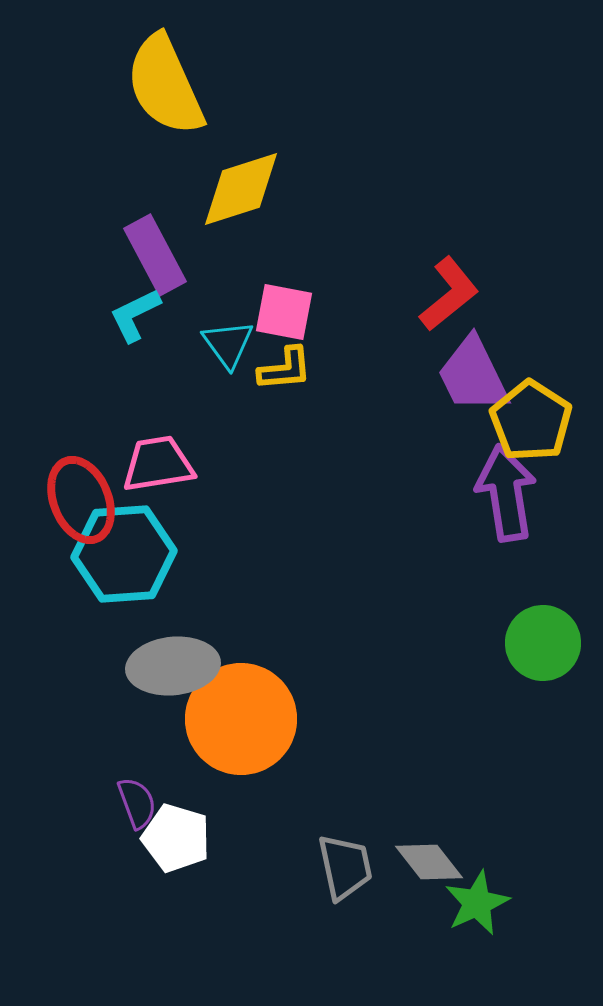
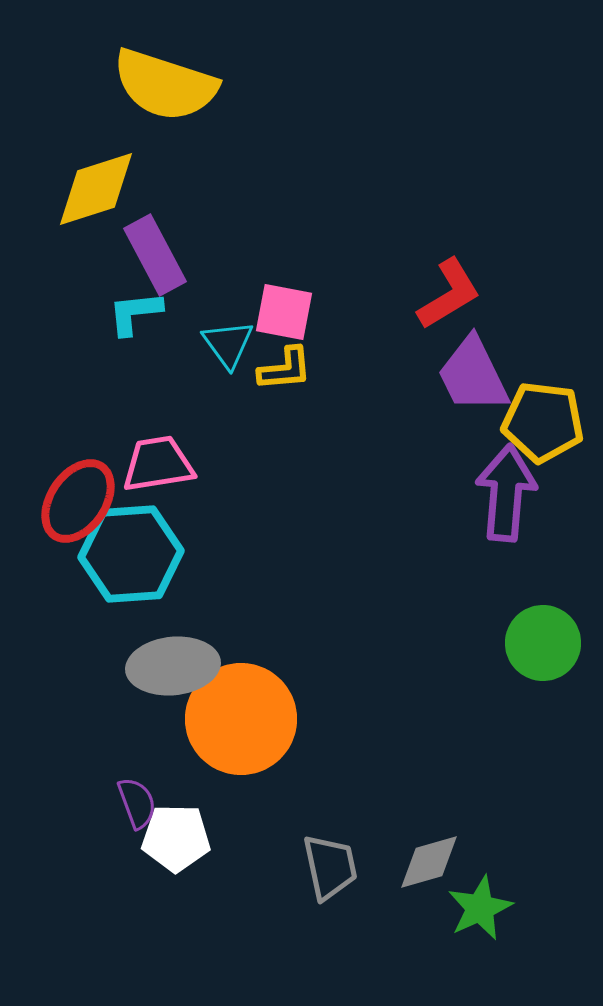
yellow semicircle: rotated 48 degrees counterclockwise
yellow diamond: moved 145 px left
red L-shape: rotated 8 degrees clockwise
cyan L-shape: moved 2 px up; rotated 20 degrees clockwise
yellow pentagon: moved 12 px right, 1 px down; rotated 26 degrees counterclockwise
purple arrow: rotated 14 degrees clockwise
red ellipse: moved 3 px left, 1 px down; rotated 56 degrees clockwise
cyan hexagon: moved 7 px right
white pentagon: rotated 16 degrees counterclockwise
gray diamond: rotated 68 degrees counterclockwise
gray trapezoid: moved 15 px left
green star: moved 3 px right, 5 px down
